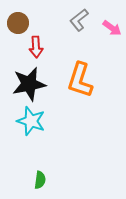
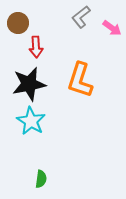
gray L-shape: moved 2 px right, 3 px up
cyan star: rotated 12 degrees clockwise
green semicircle: moved 1 px right, 1 px up
